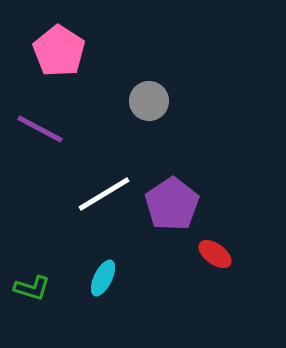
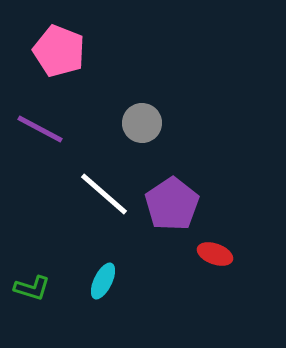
pink pentagon: rotated 12 degrees counterclockwise
gray circle: moved 7 px left, 22 px down
white line: rotated 72 degrees clockwise
red ellipse: rotated 16 degrees counterclockwise
cyan ellipse: moved 3 px down
